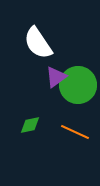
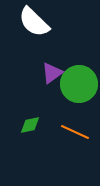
white semicircle: moved 4 px left, 21 px up; rotated 12 degrees counterclockwise
purple triangle: moved 4 px left, 4 px up
green circle: moved 1 px right, 1 px up
